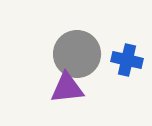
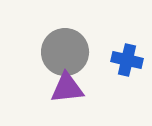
gray circle: moved 12 px left, 2 px up
